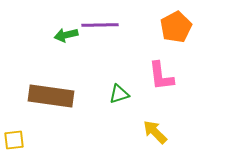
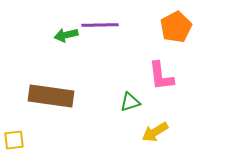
green triangle: moved 11 px right, 8 px down
yellow arrow: rotated 76 degrees counterclockwise
